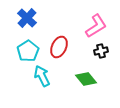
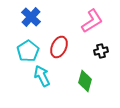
blue cross: moved 4 px right, 1 px up
pink L-shape: moved 4 px left, 5 px up
green diamond: moved 1 px left, 2 px down; rotated 55 degrees clockwise
